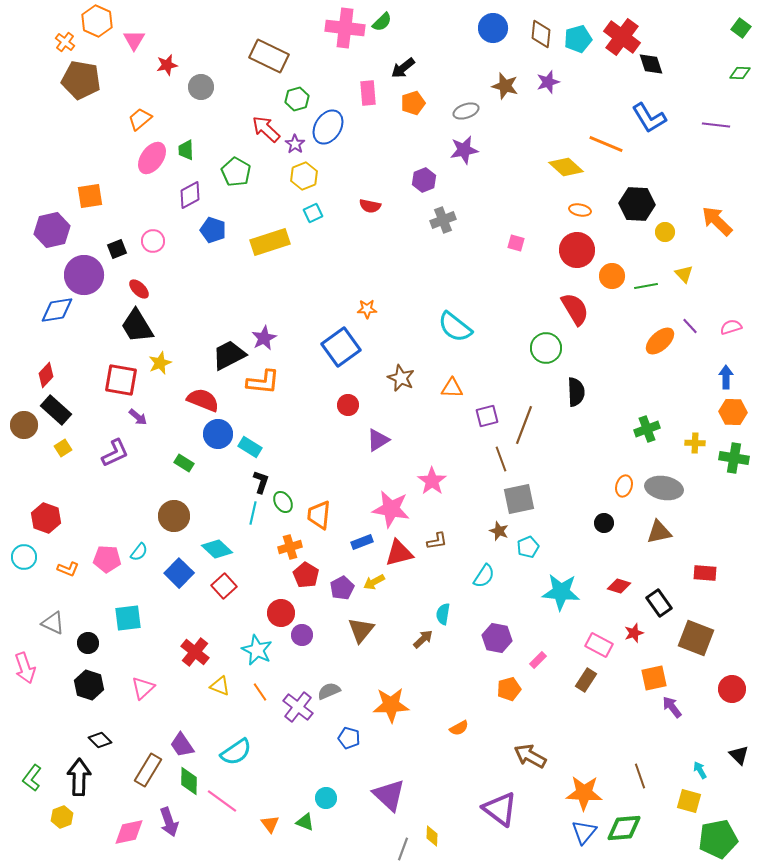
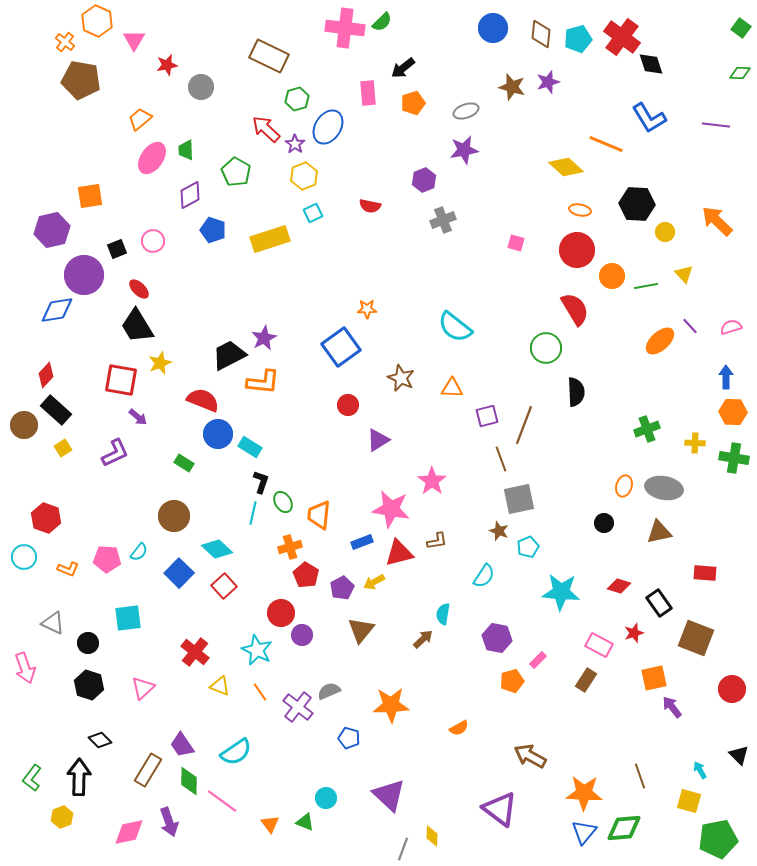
brown star at (505, 86): moved 7 px right, 1 px down
yellow rectangle at (270, 242): moved 3 px up
orange pentagon at (509, 689): moved 3 px right, 8 px up
